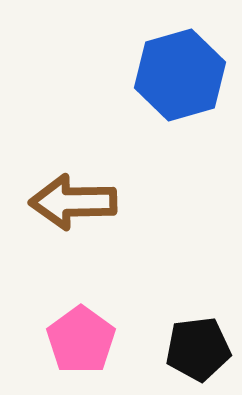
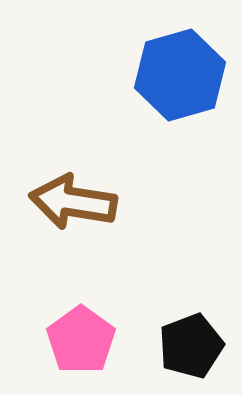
brown arrow: rotated 10 degrees clockwise
black pentagon: moved 7 px left, 3 px up; rotated 14 degrees counterclockwise
